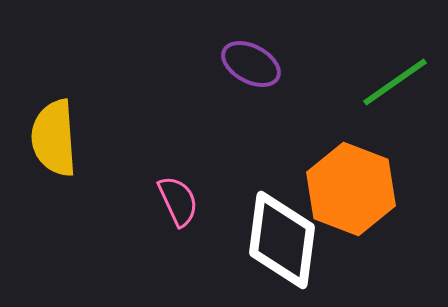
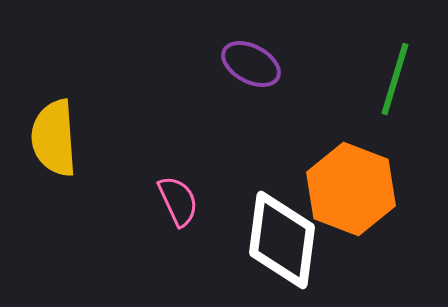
green line: moved 3 px up; rotated 38 degrees counterclockwise
